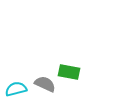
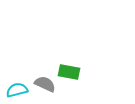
cyan semicircle: moved 1 px right, 1 px down
